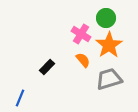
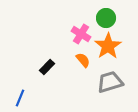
orange star: moved 1 px left, 1 px down
gray trapezoid: moved 1 px right, 3 px down
